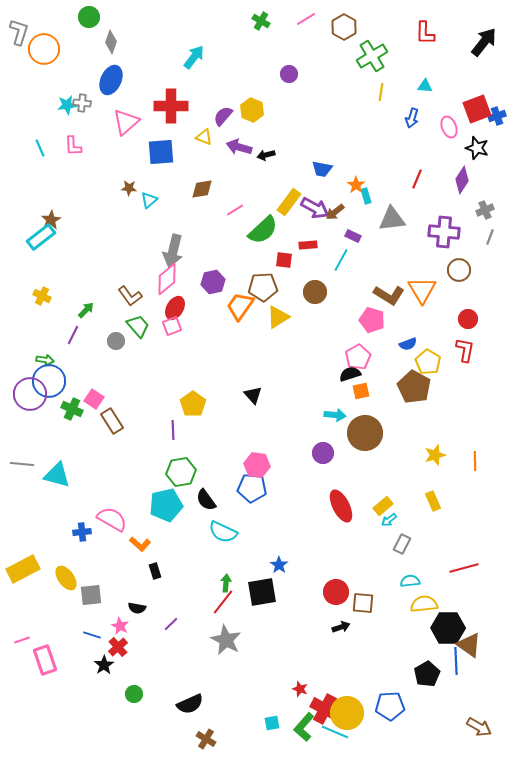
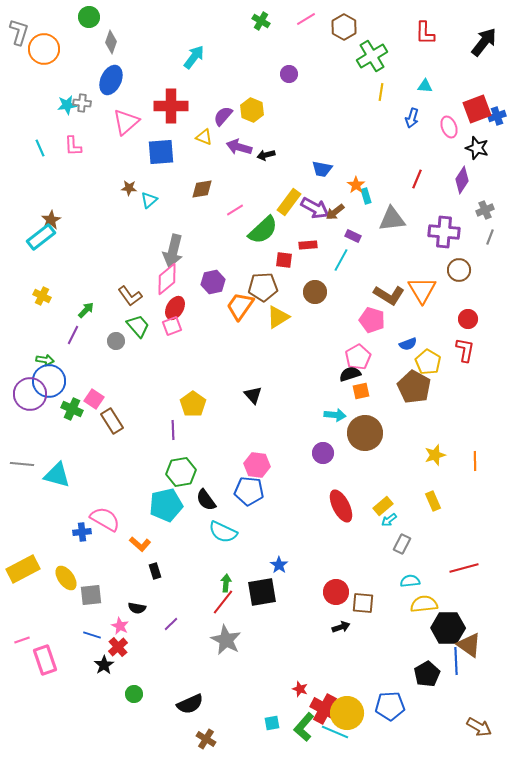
blue pentagon at (252, 488): moved 3 px left, 3 px down
pink semicircle at (112, 519): moved 7 px left
